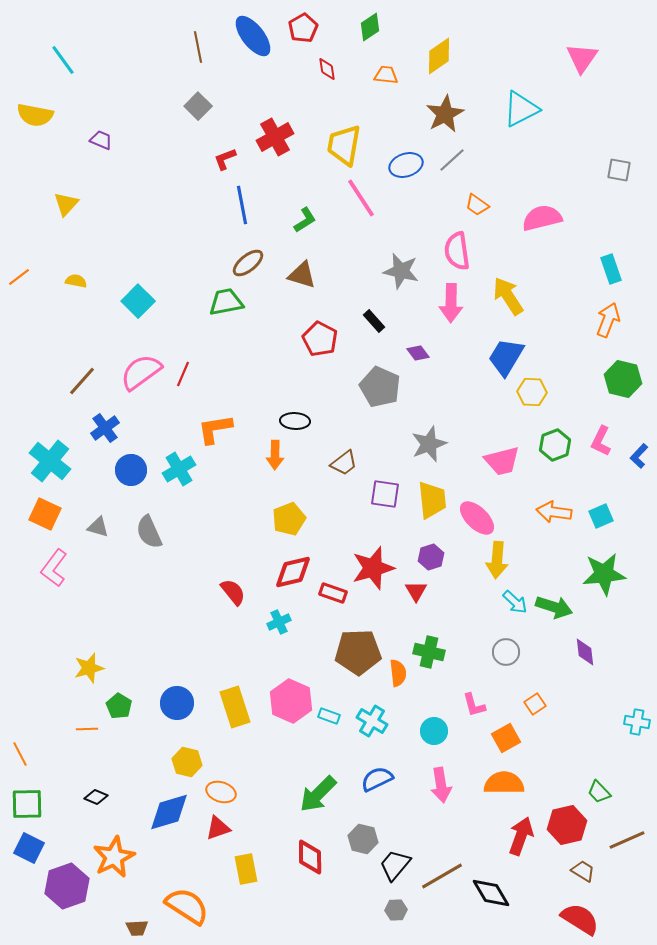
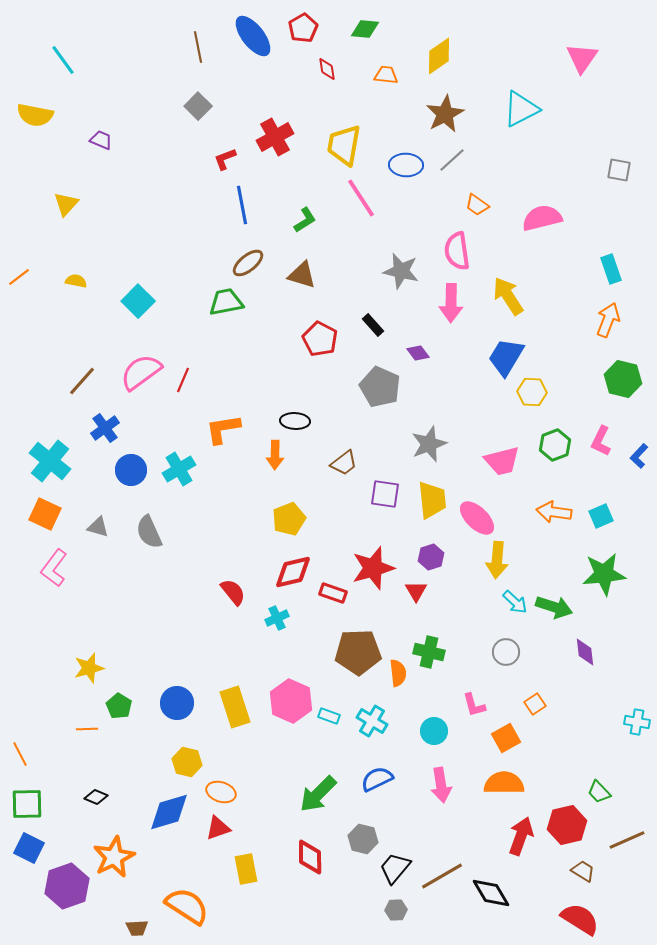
green diamond at (370, 27): moved 5 px left, 2 px down; rotated 40 degrees clockwise
blue ellipse at (406, 165): rotated 20 degrees clockwise
black rectangle at (374, 321): moved 1 px left, 4 px down
red line at (183, 374): moved 6 px down
orange L-shape at (215, 429): moved 8 px right
cyan cross at (279, 622): moved 2 px left, 4 px up
black trapezoid at (395, 865): moved 3 px down
